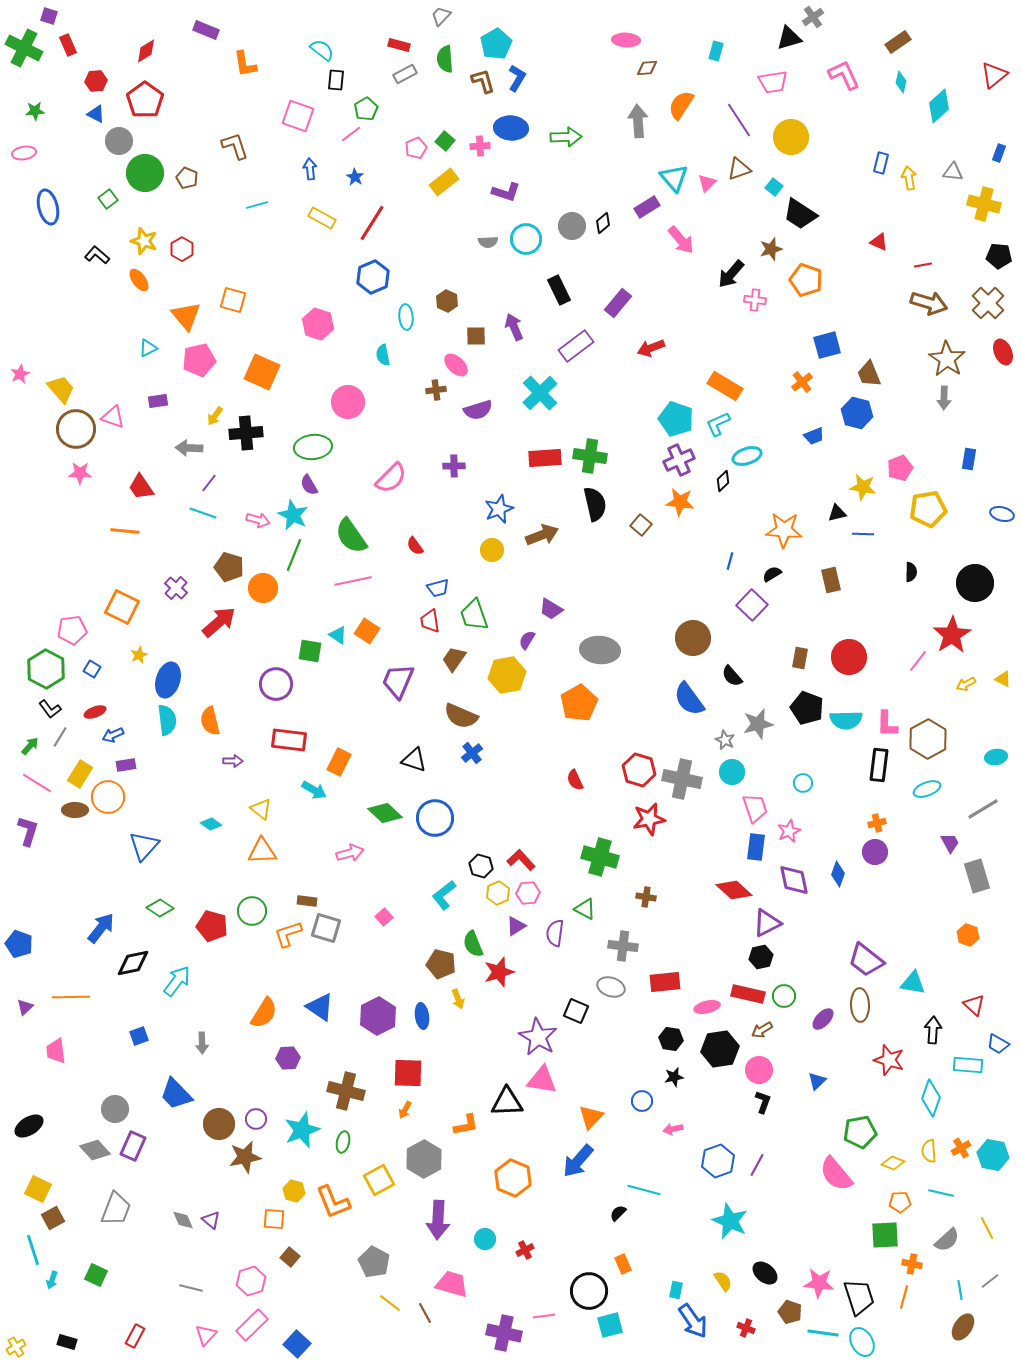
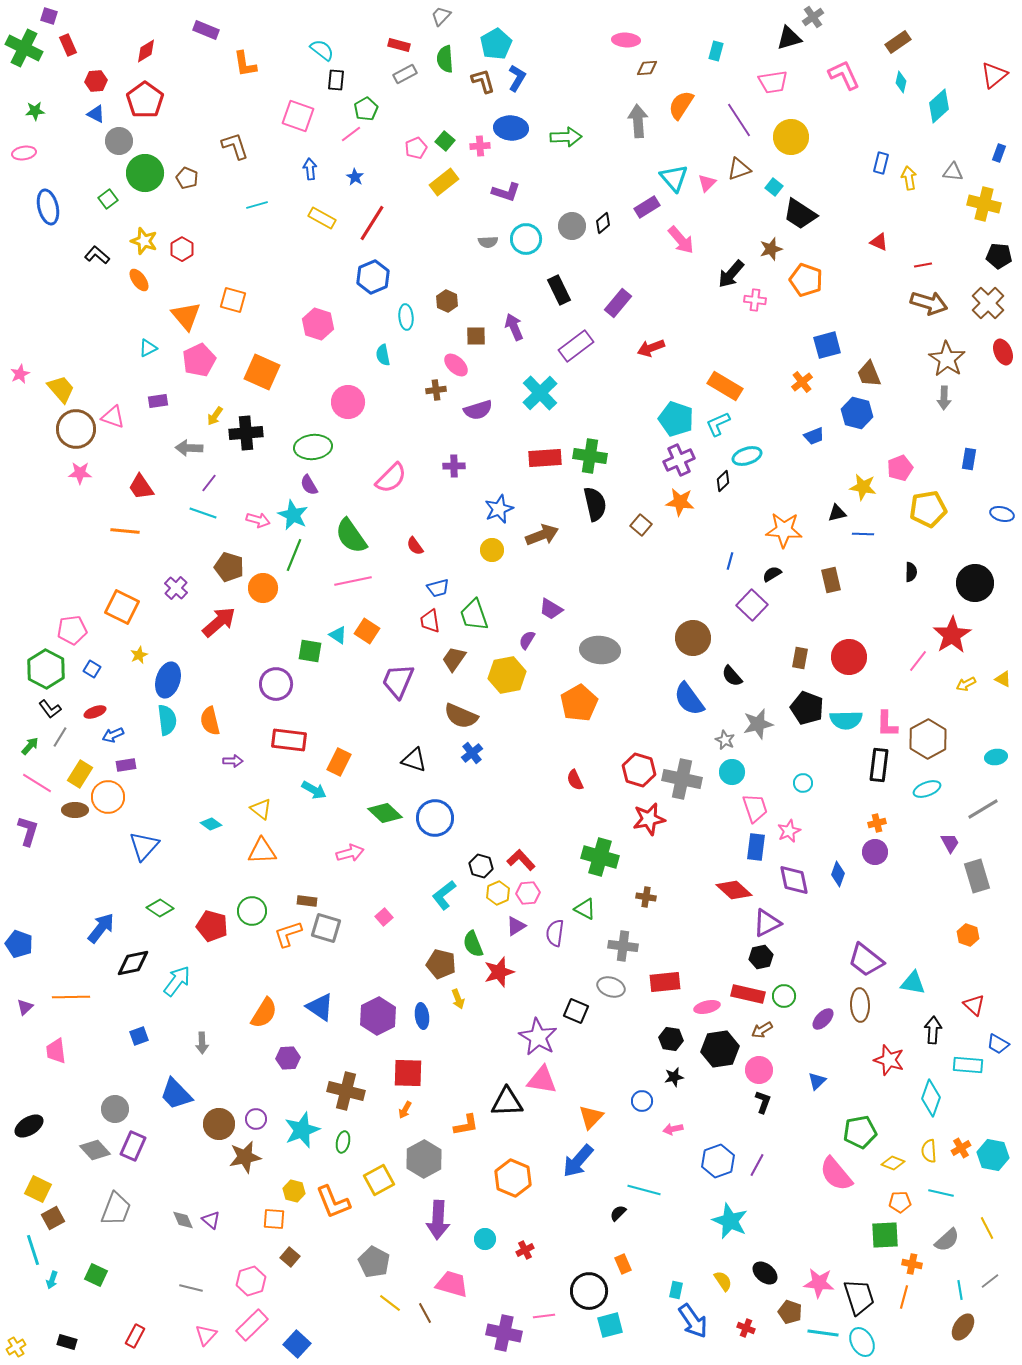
pink pentagon at (199, 360): rotated 12 degrees counterclockwise
